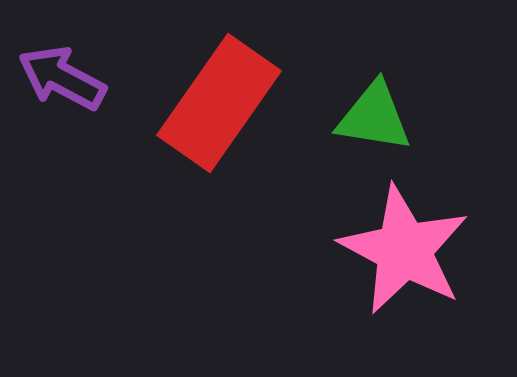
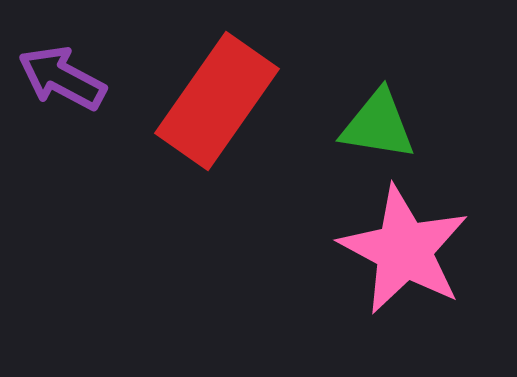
red rectangle: moved 2 px left, 2 px up
green triangle: moved 4 px right, 8 px down
